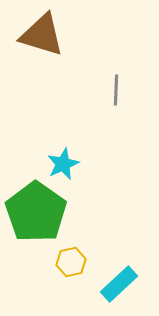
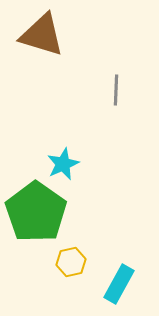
cyan rectangle: rotated 18 degrees counterclockwise
